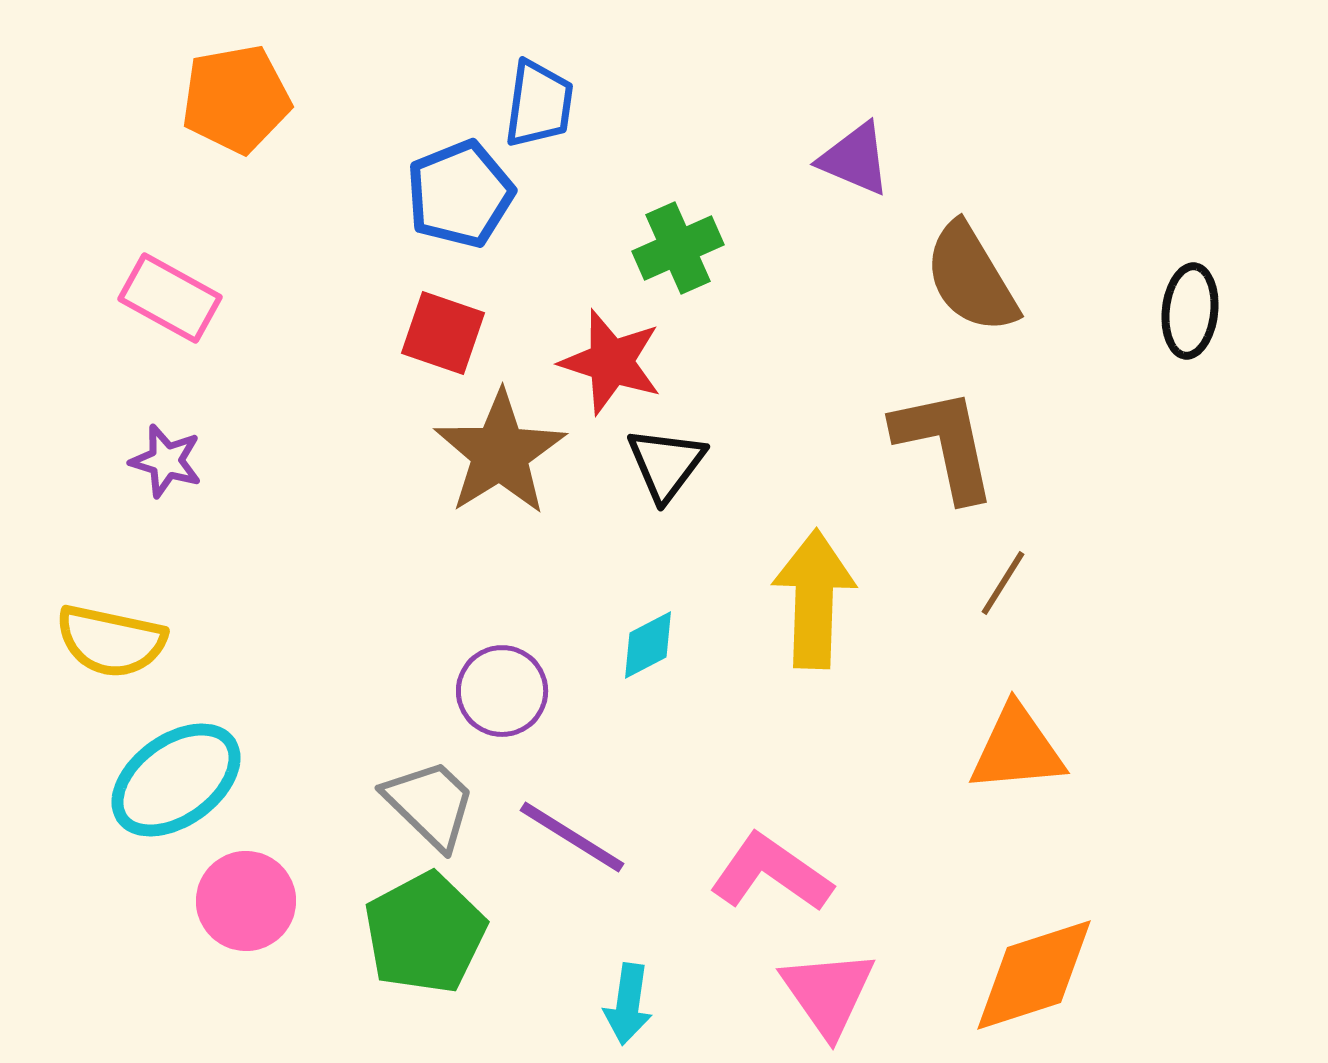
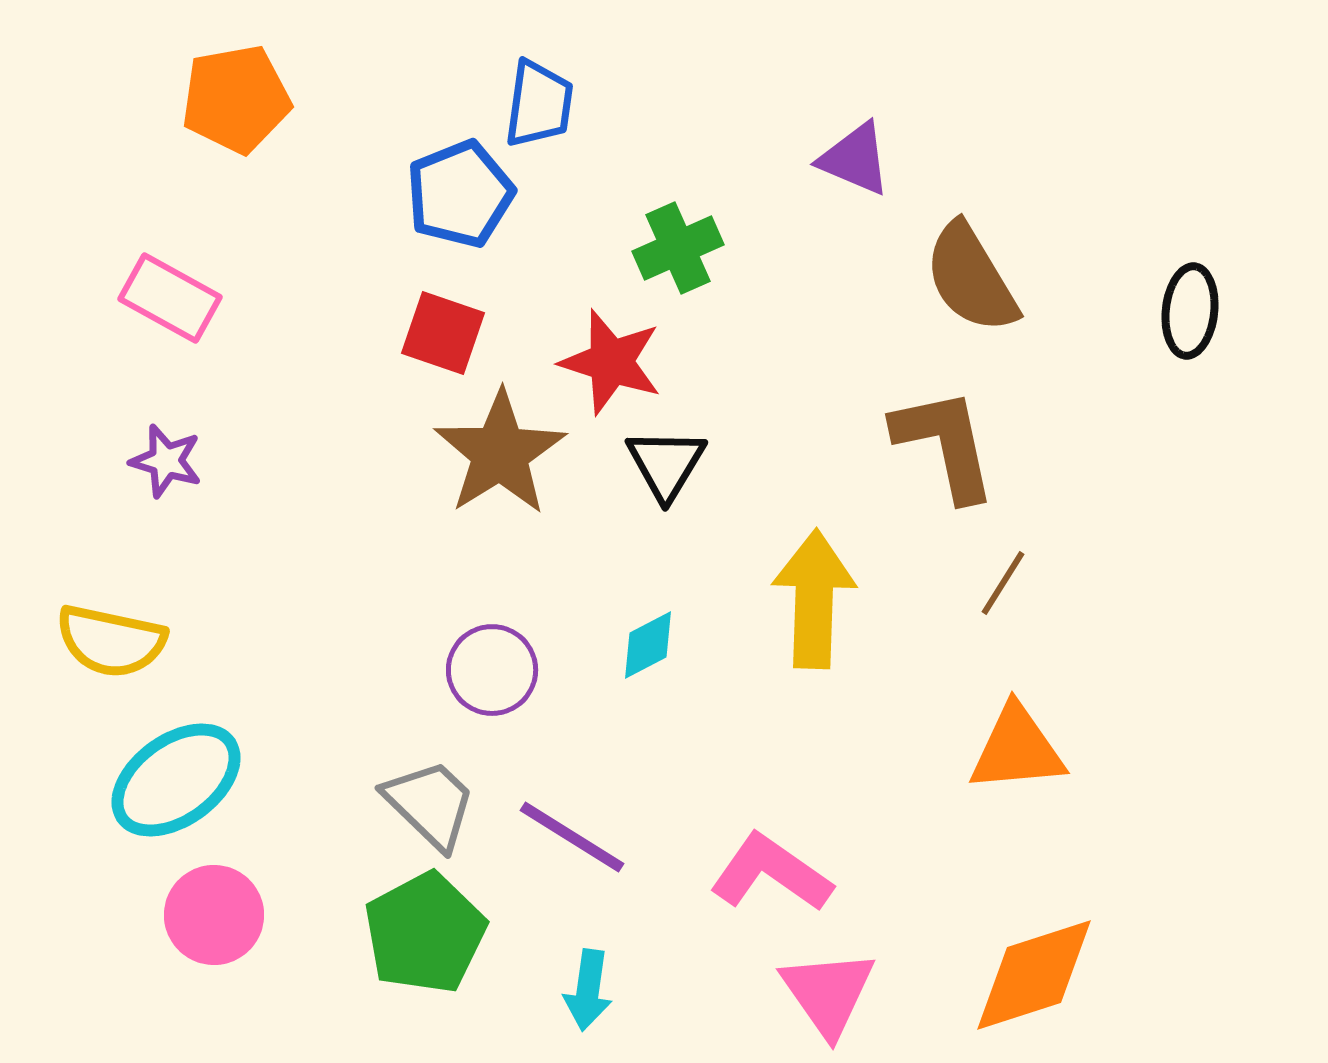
black triangle: rotated 6 degrees counterclockwise
purple circle: moved 10 px left, 21 px up
pink circle: moved 32 px left, 14 px down
cyan arrow: moved 40 px left, 14 px up
